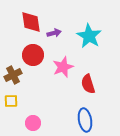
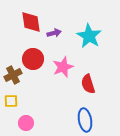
red circle: moved 4 px down
pink circle: moved 7 px left
